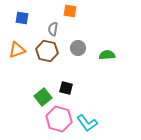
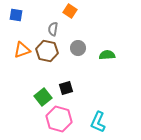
orange square: rotated 24 degrees clockwise
blue square: moved 6 px left, 3 px up
orange triangle: moved 5 px right
black square: rotated 32 degrees counterclockwise
cyan L-shape: moved 11 px right, 1 px up; rotated 60 degrees clockwise
